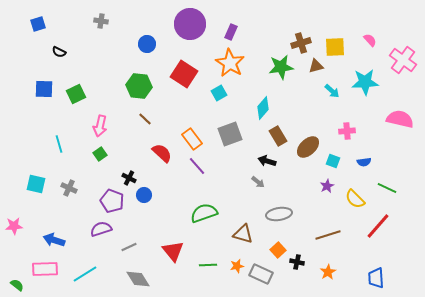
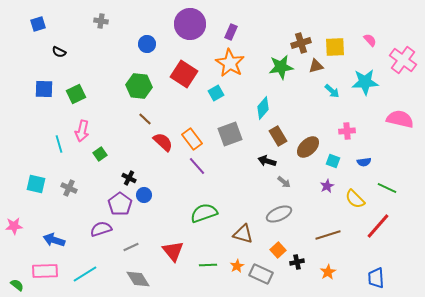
cyan square at (219, 93): moved 3 px left
pink arrow at (100, 126): moved 18 px left, 5 px down
red semicircle at (162, 153): moved 1 px right, 11 px up
gray arrow at (258, 182): moved 26 px right
purple pentagon at (112, 201): moved 8 px right, 3 px down; rotated 15 degrees clockwise
gray ellipse at (279, 214): rotated 15 degrees counterclockwise
gray line at (129, 247): moved 2 px right
black cross at (297, 262): rotated 24 degrees counterclockwise
orange star at (237, 266): rotated 16 degrees counterclockwise
pink rectangle at (45, 269): moved 2 px down
